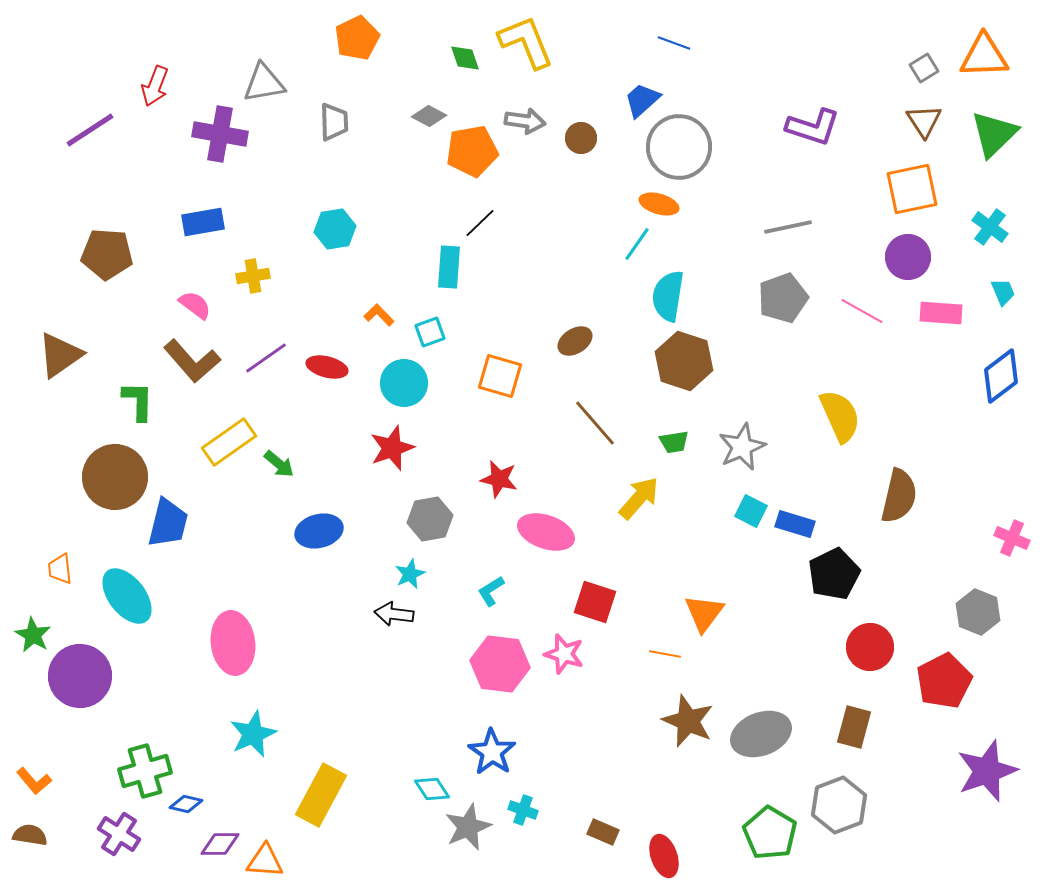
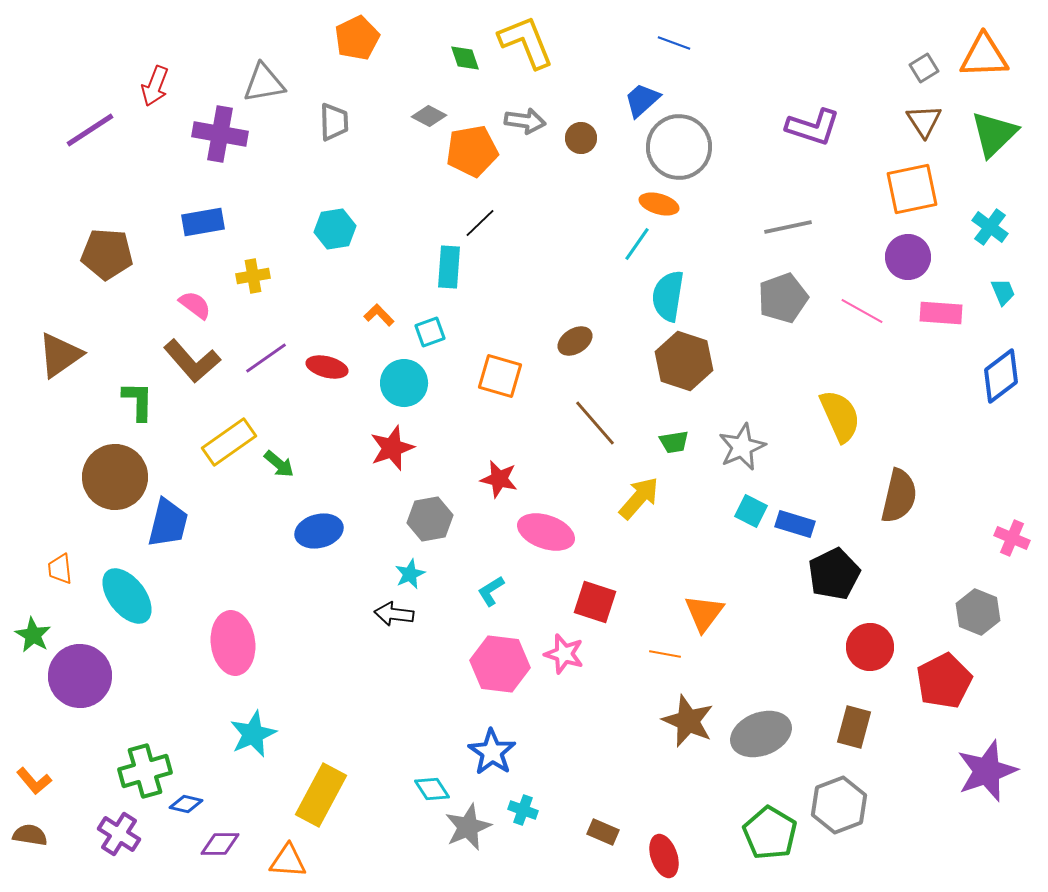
orange triangle at (265, 861): moved 23 px right
